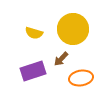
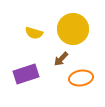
purple rectangle: moved 7 px left, 3 px down
